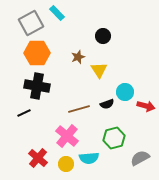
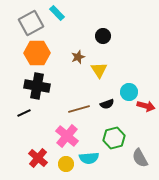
cyan circle: moved 4 px right
gray semicircle: rotated 90 degrees counterclockwise
